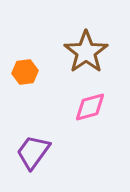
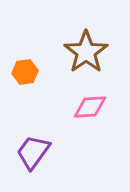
pink diamond: rotated 12 degrees clockwise
